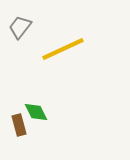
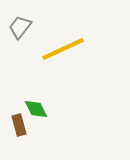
green diamond: moved 3 px up
